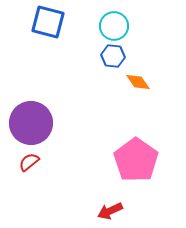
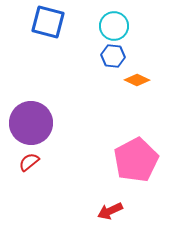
orange diamond: moved 1 px left, 2 px up; rotated 30 degrees counterclockwise
pink pentagon: rotated 9 degrees clockwise
